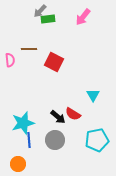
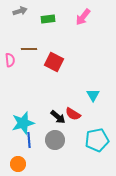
gray arrow: moved 20 px left; rotated 152 degrees counterclockwise
